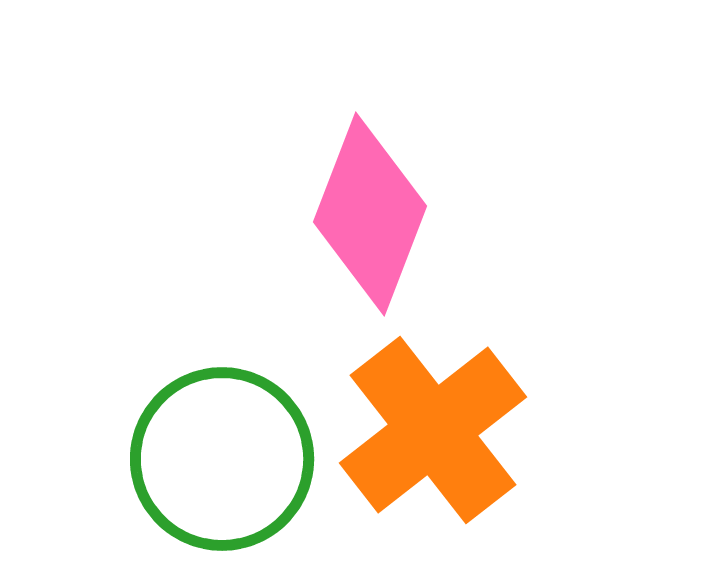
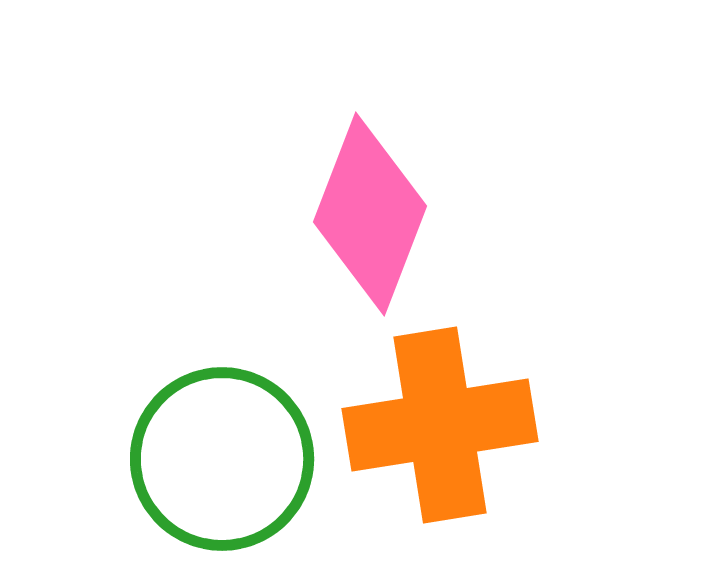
orange cross: moved 7 px right, 5 px up; rotated 29 degrees clockwise
